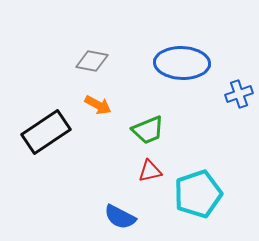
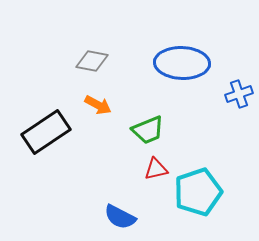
red triangle: moved 6 px right, 2 px up
cyan pentagon: moved 2 px up
